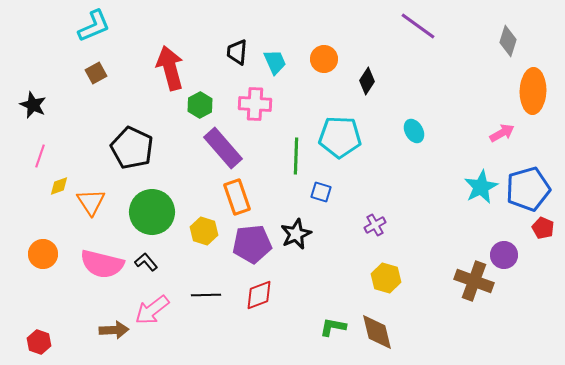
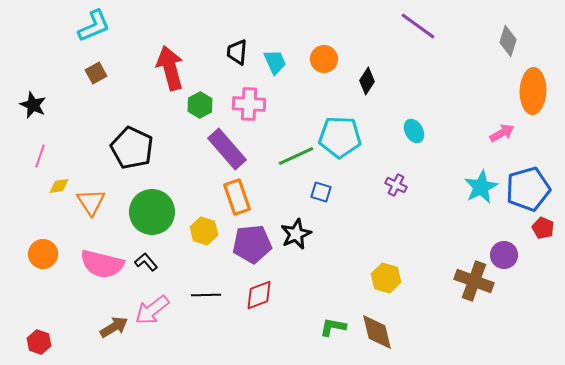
pink cross at (255, 104): moved 6 px left
purple rectangle at (223, 148): moved 4 px right, 1 px down
green line at (296, 156): rotated 63 degrees clockwise
yellow diamond at (59, 186): rotated 10 degrees clockwise
purple cross at (375, 225): moved 21 px right, 40 px up; rotated 35 degrees counterclockwise
brown arrow at (114, 330): moved 3 px up; rotated 28 degrees counterclockwise
